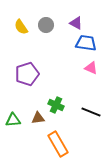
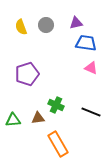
purple triangle: rotated 40 degrees counterclockwise
yellow semicircle: rotated 14 degrees clockwise
